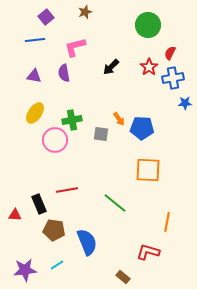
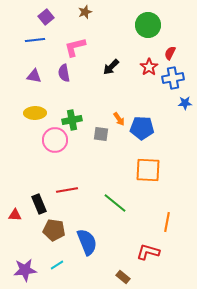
yellow ellipse: rotated 55 degrees clockwise
